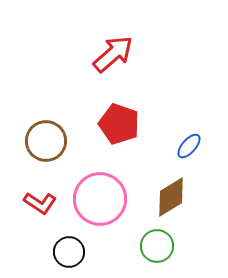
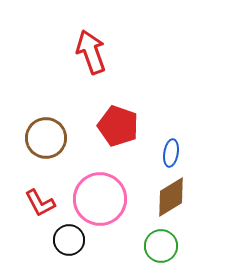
red arrow: moved 22 px left, 2 px up; rotated 69 degrees counterclockwise
red pentagon: moved 1 px left, 2 px down
brown circle: moved 3 px up
blue ellipse: moved 18 px left, 7 px down; rotated 32 degrees counterclockwise
red L-shape: rotated 28 degrees clockwise
green circle: moved 4 px right
black circle: moved 12 px up
